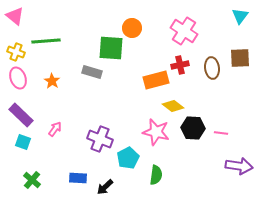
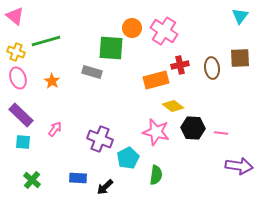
pink cross: moved 20 px left
green line: rotated 12 degrees counterclockwise
cyan square: rotated 14 degrees counterclockwise
